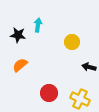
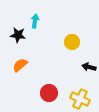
cyan arrow: moved 3 px left, 4 px up
